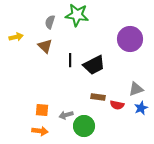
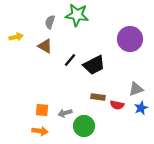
brown triangle: rotated 14 degrees counterclockwise
black line: rotated 40 degrees clockwise
gray arrow: moved 1 px left, 2 px up
